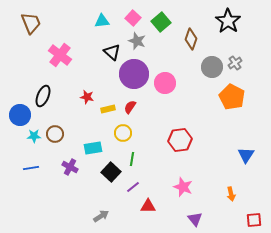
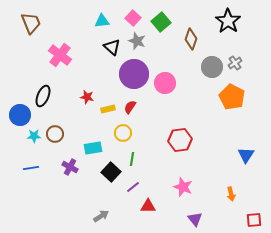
black triangle: moved 5 px up
